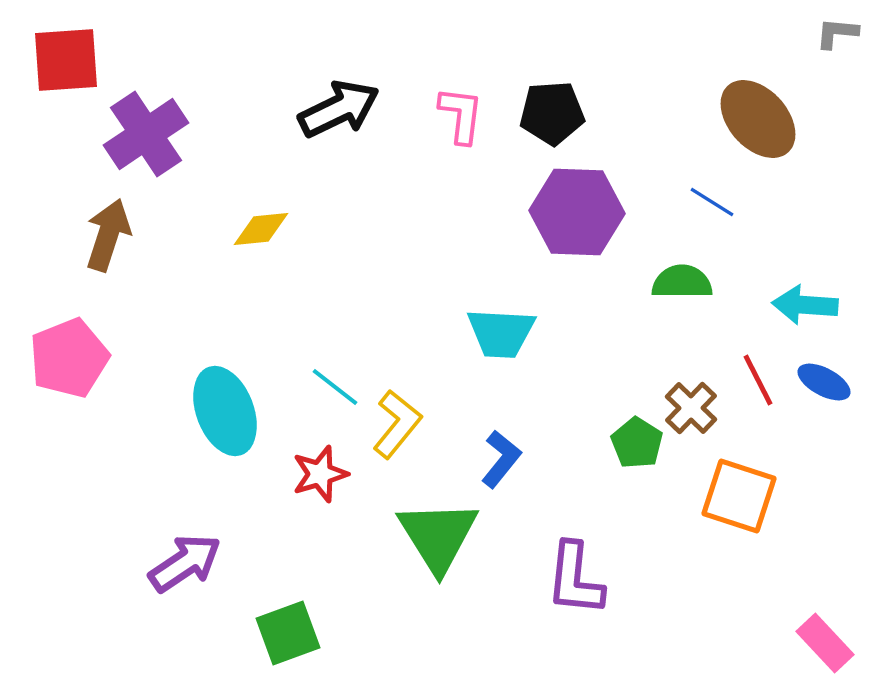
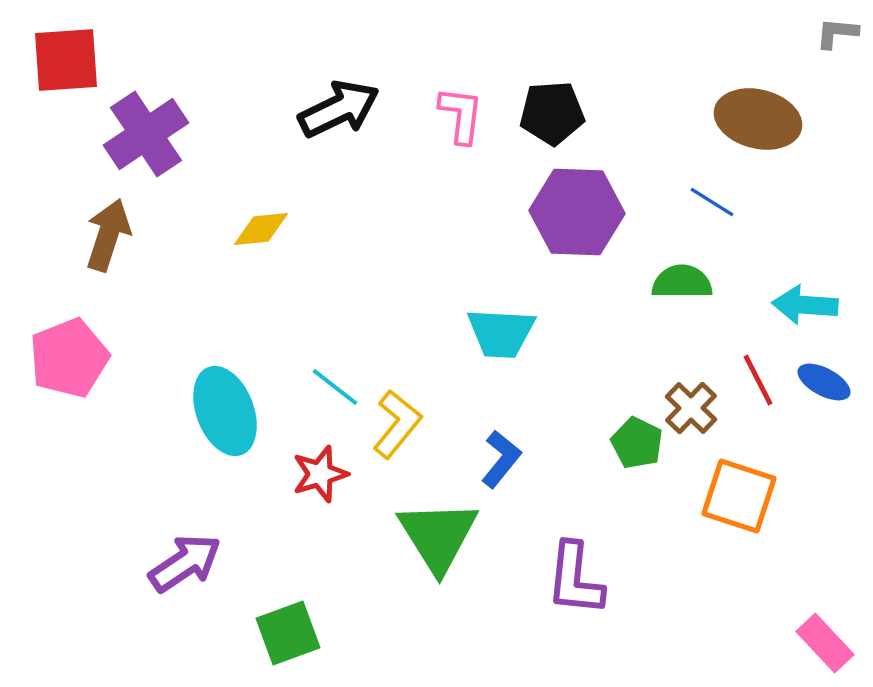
brown ellipse: rotated 34 degrees counterclockwise
green pentagon: rotated 6 degrees counterclockwise
